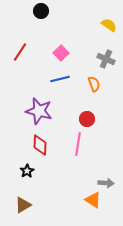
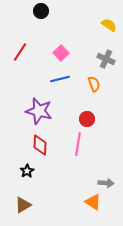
orange triangle: moved 2 px down
